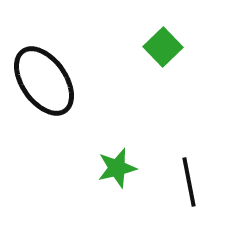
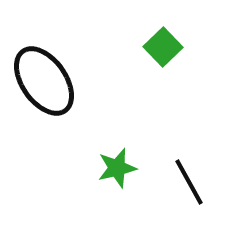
black line: rotated 18 degrees counterclockwise
